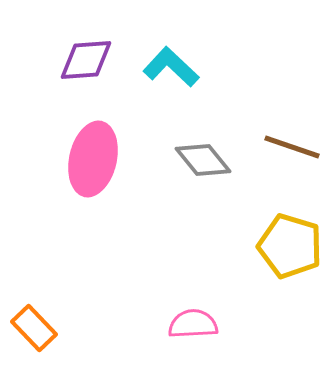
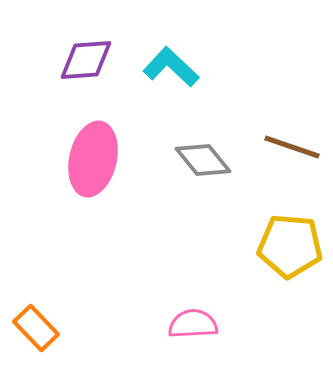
yellow pentagon: rotated 12 degrees counterclockwise
orange rectangle: moved 2 px right
